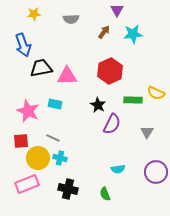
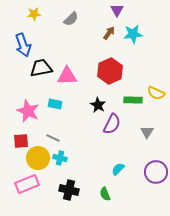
gray semicircle: rotated 42 degrees counterclockwise
brown arrow: moved 5 px right, 1 px down
cyan semicircle: rotated 144 degrees clockwise
black cross: moved 1 px right, 1 px down
